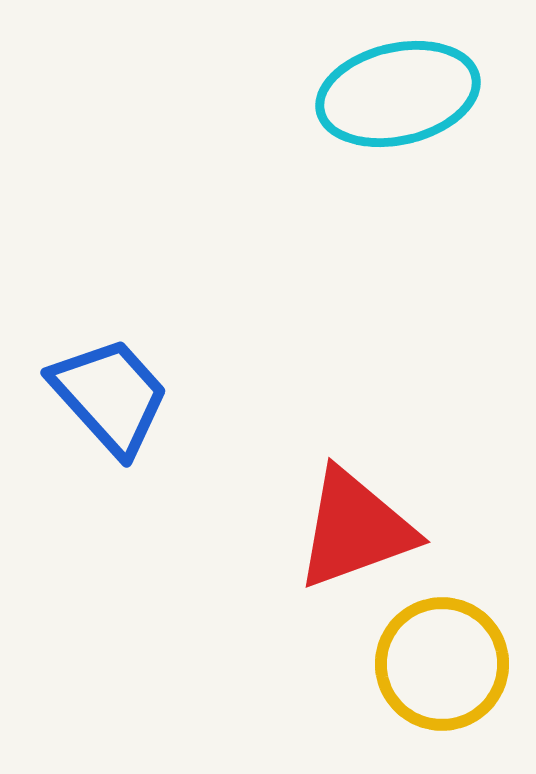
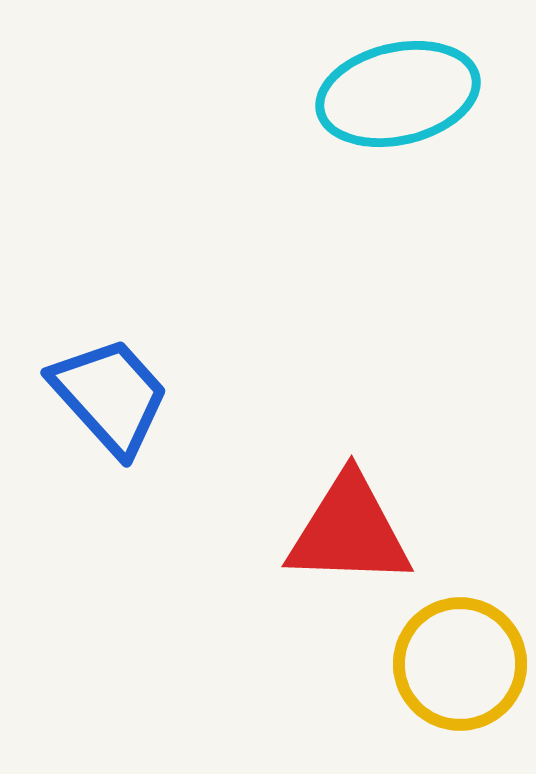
red triangle: moved 6 px left, 2 px down; rotated 22 degrees clockwise
yellow circle: moved 18 px right
